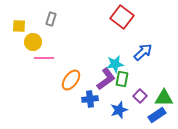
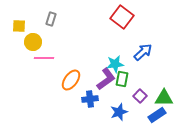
blue star: moved 2 px down
